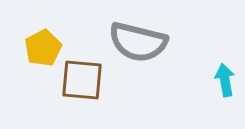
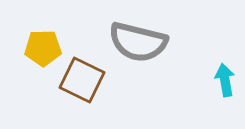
yellow pentagon: rotated 27 degrees clockwise
brown square: rotated 21 degrees clockwise
